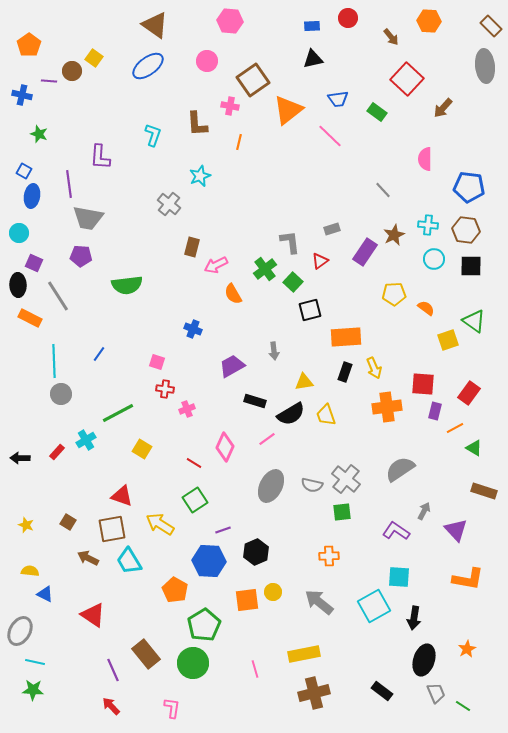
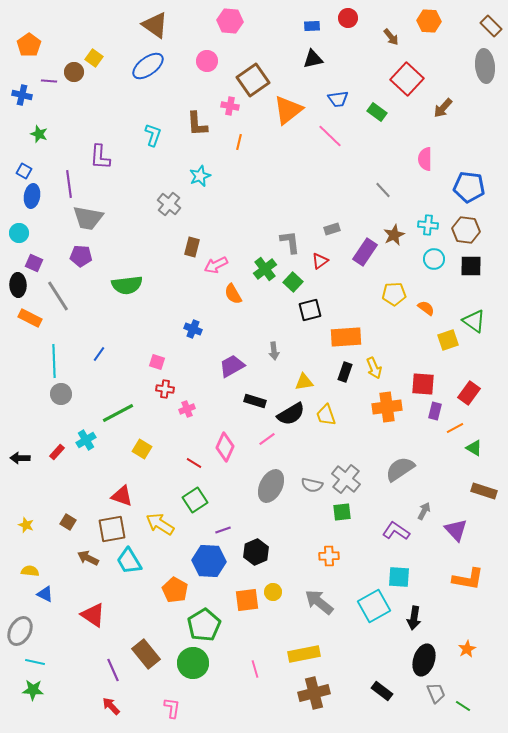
brown circle at (72, 71): moved 2 px right, 1 px down
